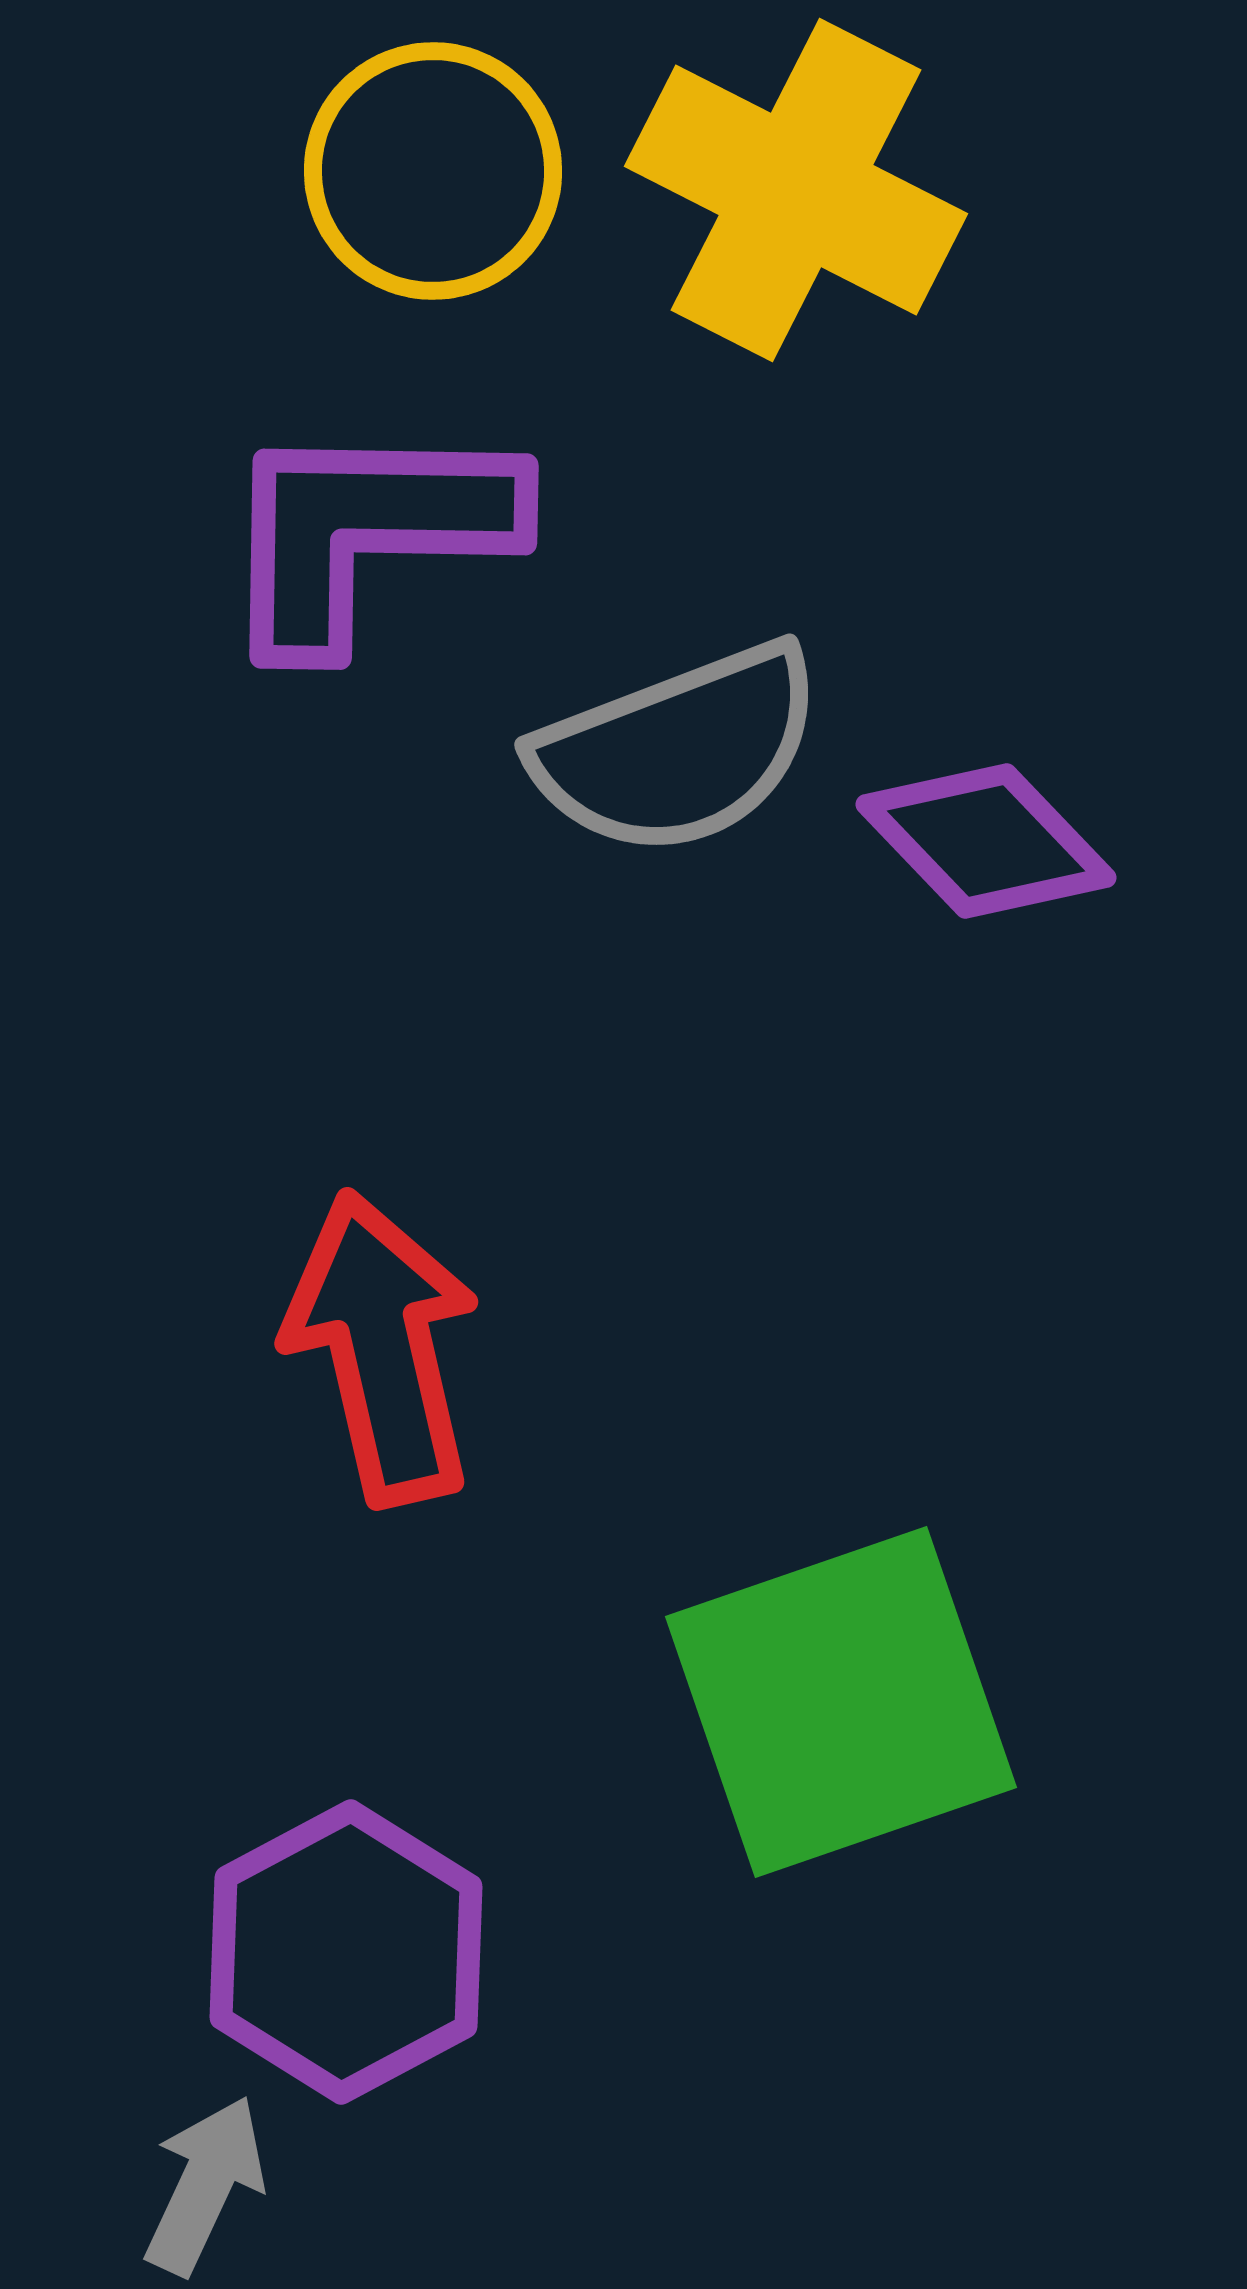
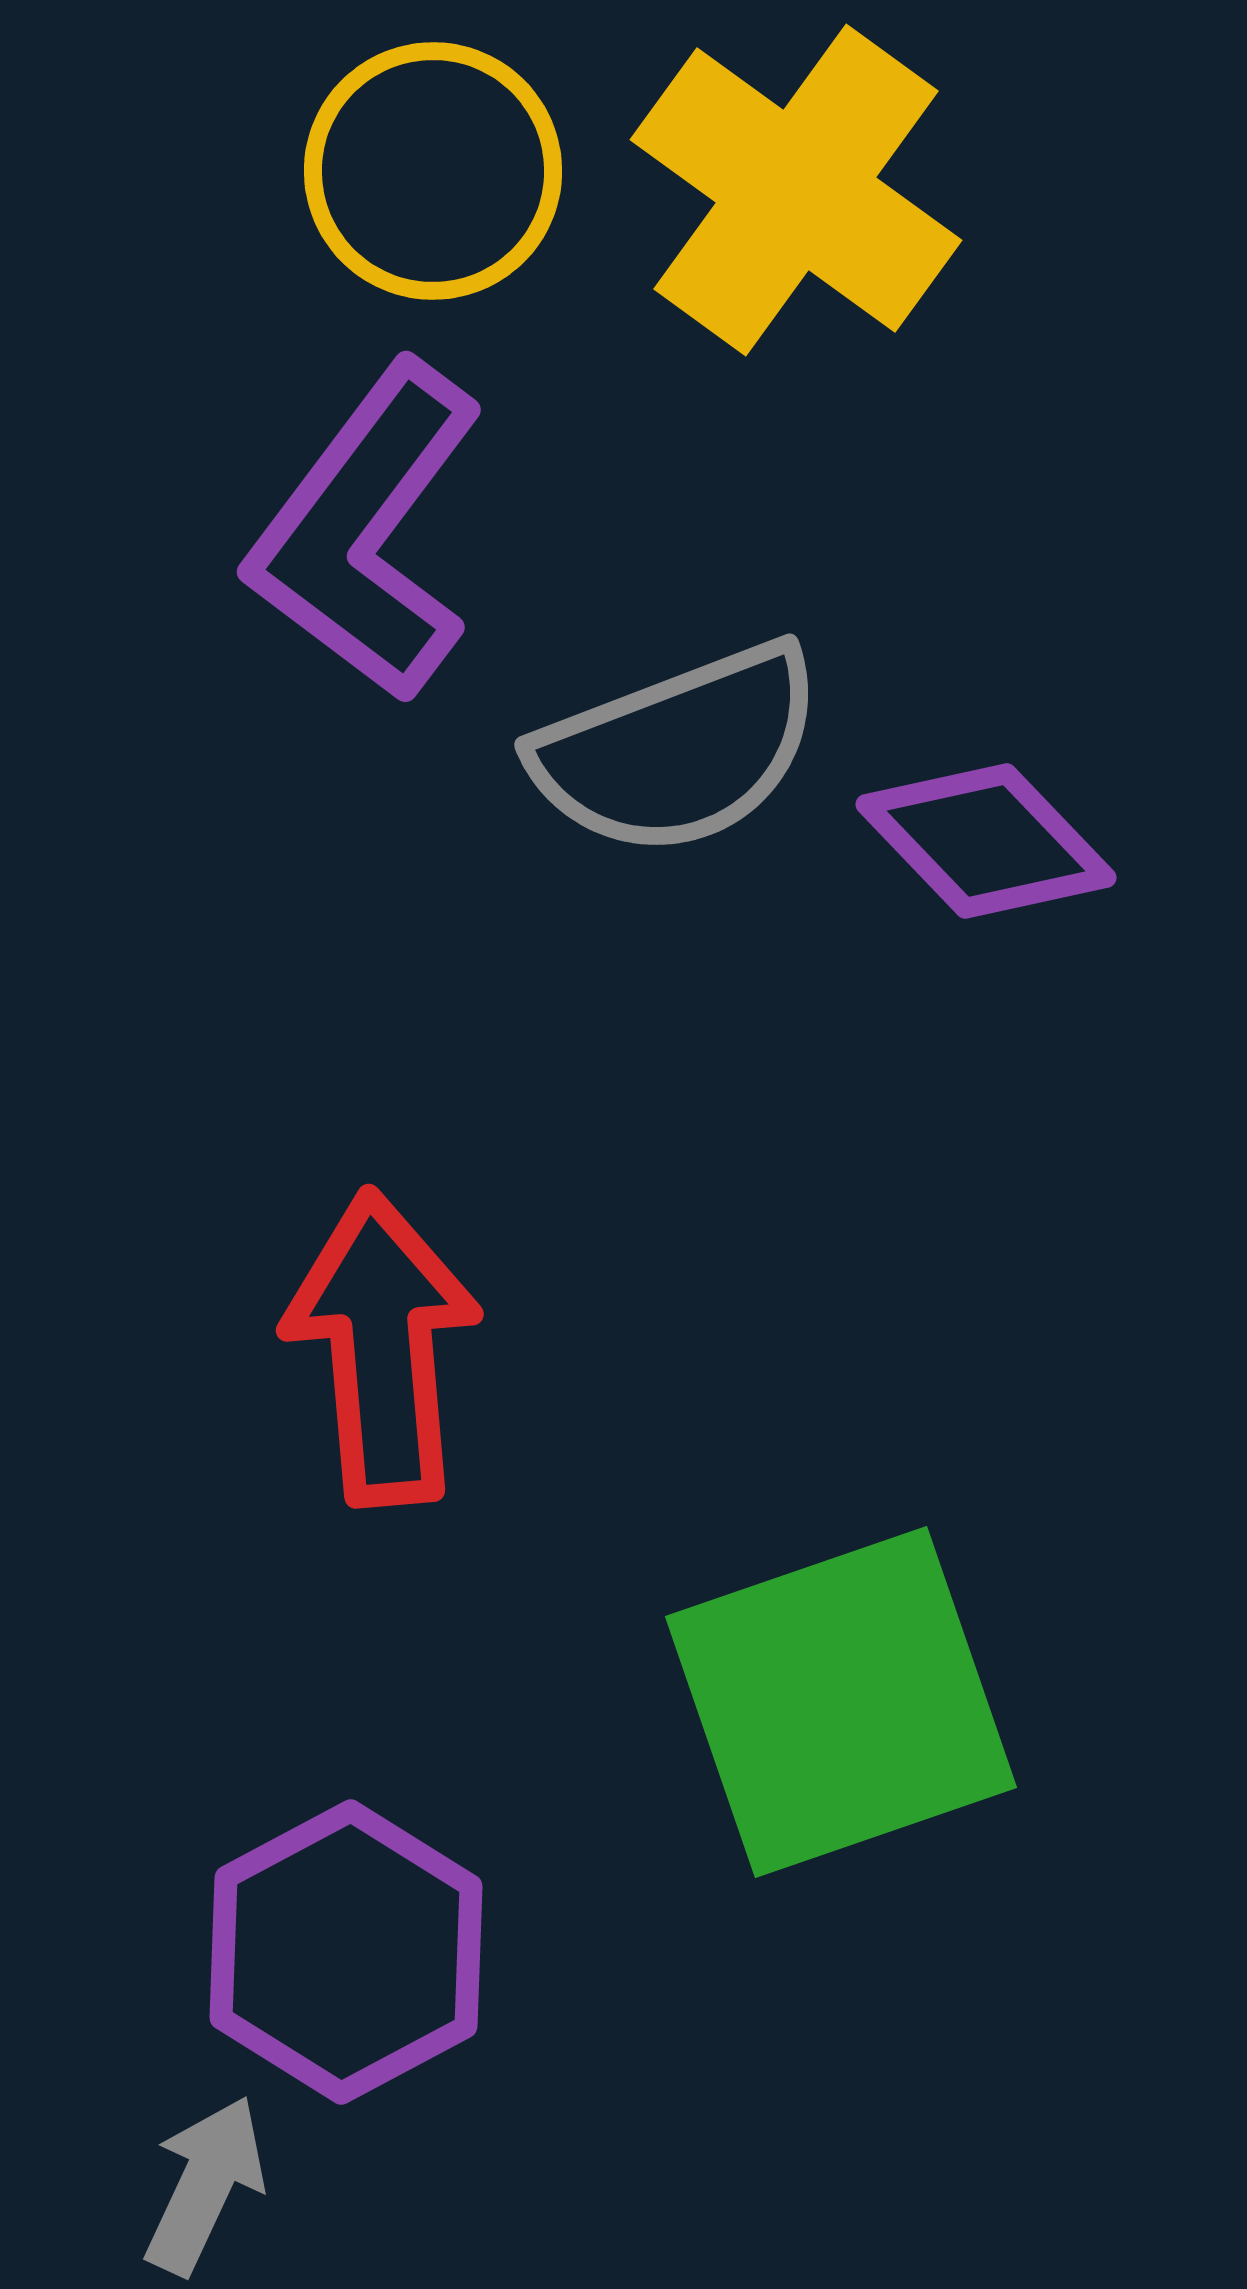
yellow cross: rotated 9 degrees clockwise
purple L-shape: rotated 54 degrees counterclockwise
red arrow: rotated 8 degrees clockwise
